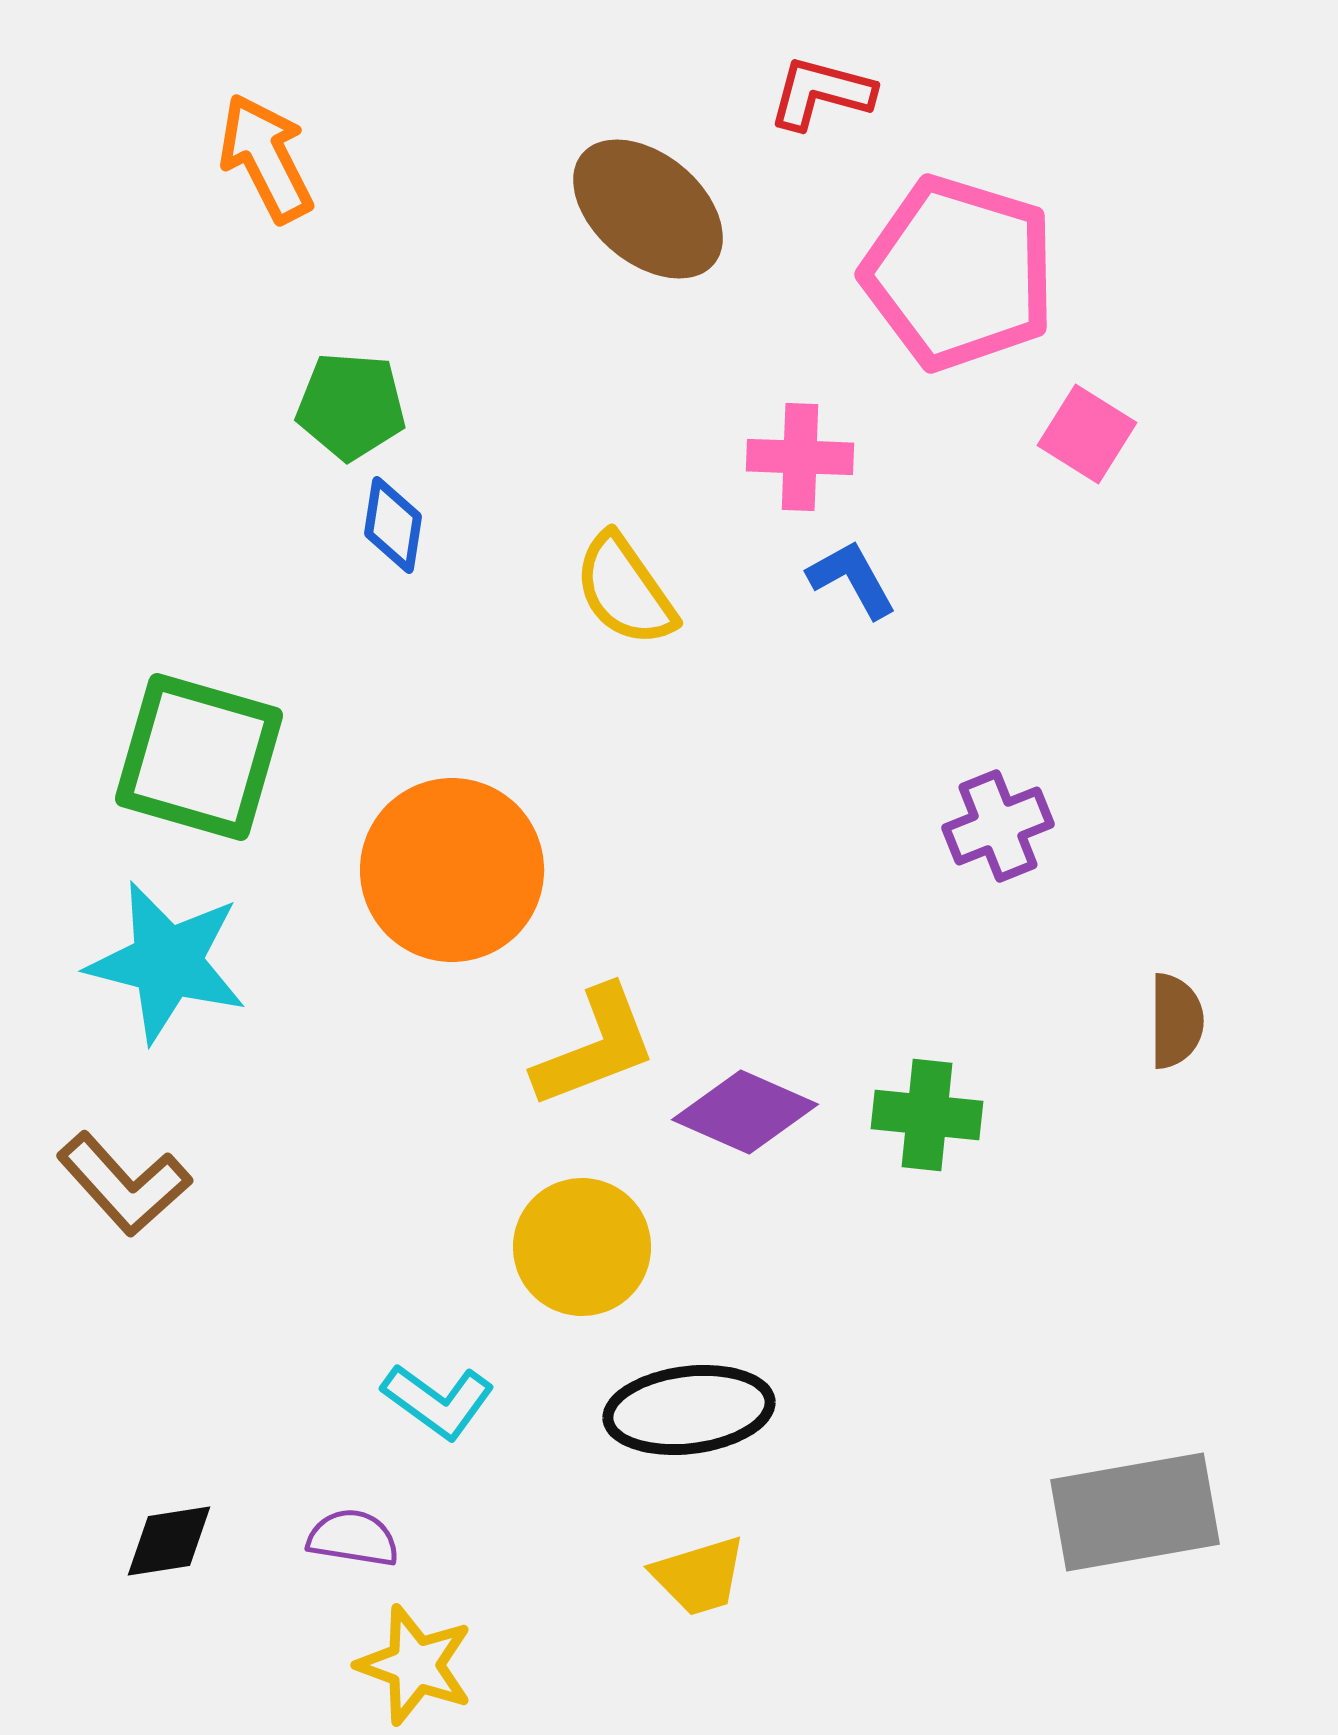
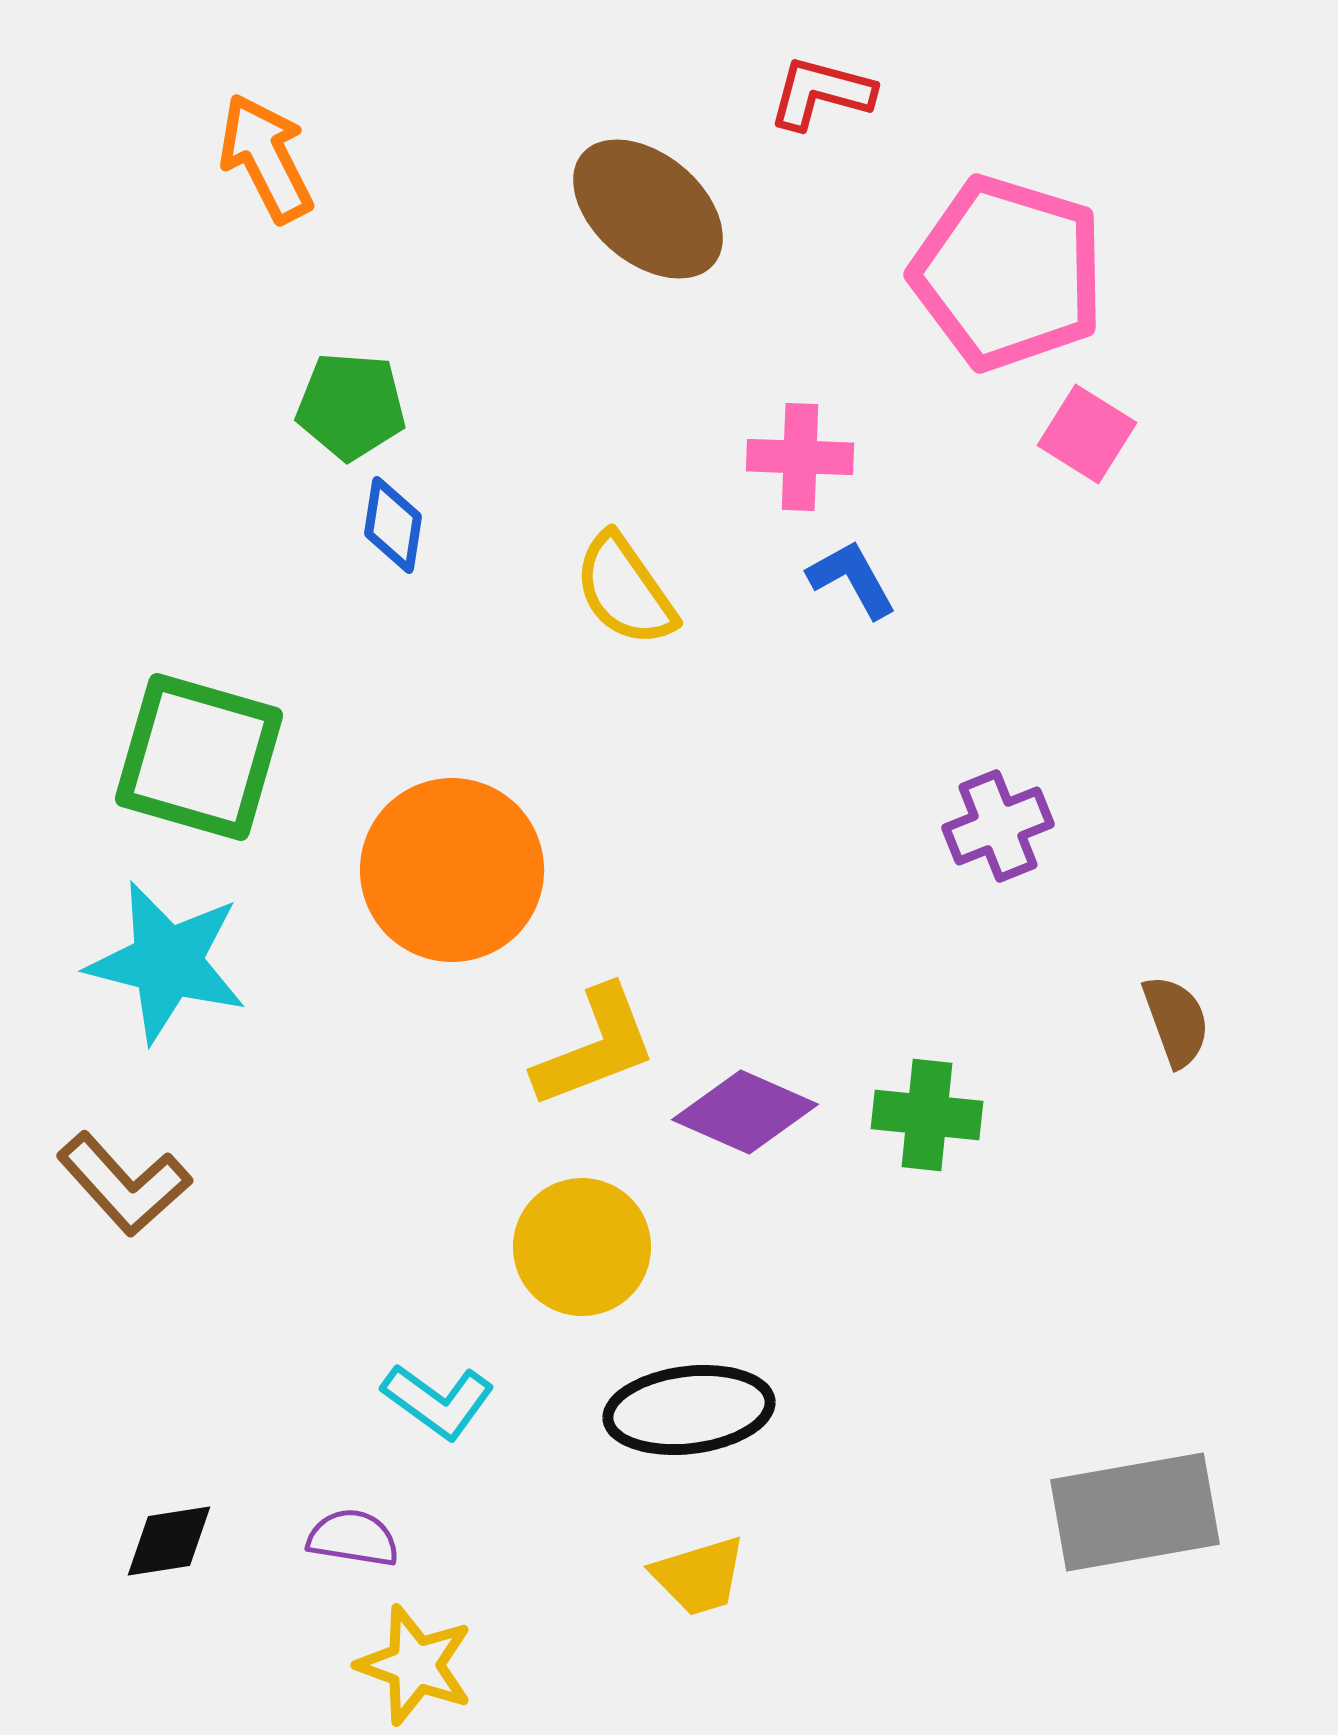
pink pentagon: moved 49 px right
brown semicircle: rotated 20 degrees counterclockwise
